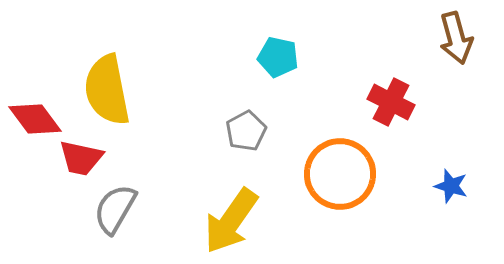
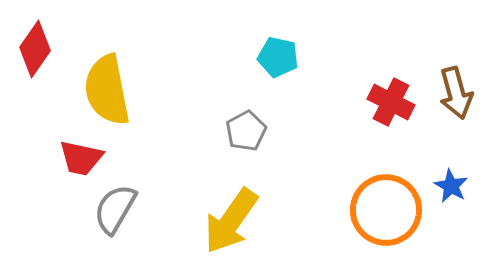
brown arrow: moved 55 px down
red diamond: moved 70 px up; rotated 72 degrees clockwise
orange circle: moved 46 px right, 36 px down
blue star: rotated 12 degrees clockwise
